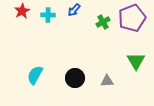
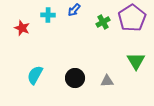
red star: moved 17 px down; rotated 21 degrees counterclockwise
purple pentagon: rotated 12 degrees counterclockwise
